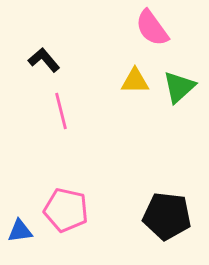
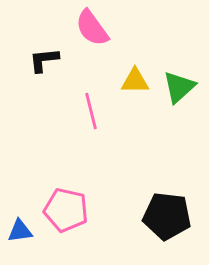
pink semicircle: moved 60 px left
black L-shape: rotated 56 degrees counterclockwise
pink line: moved 30 px right
